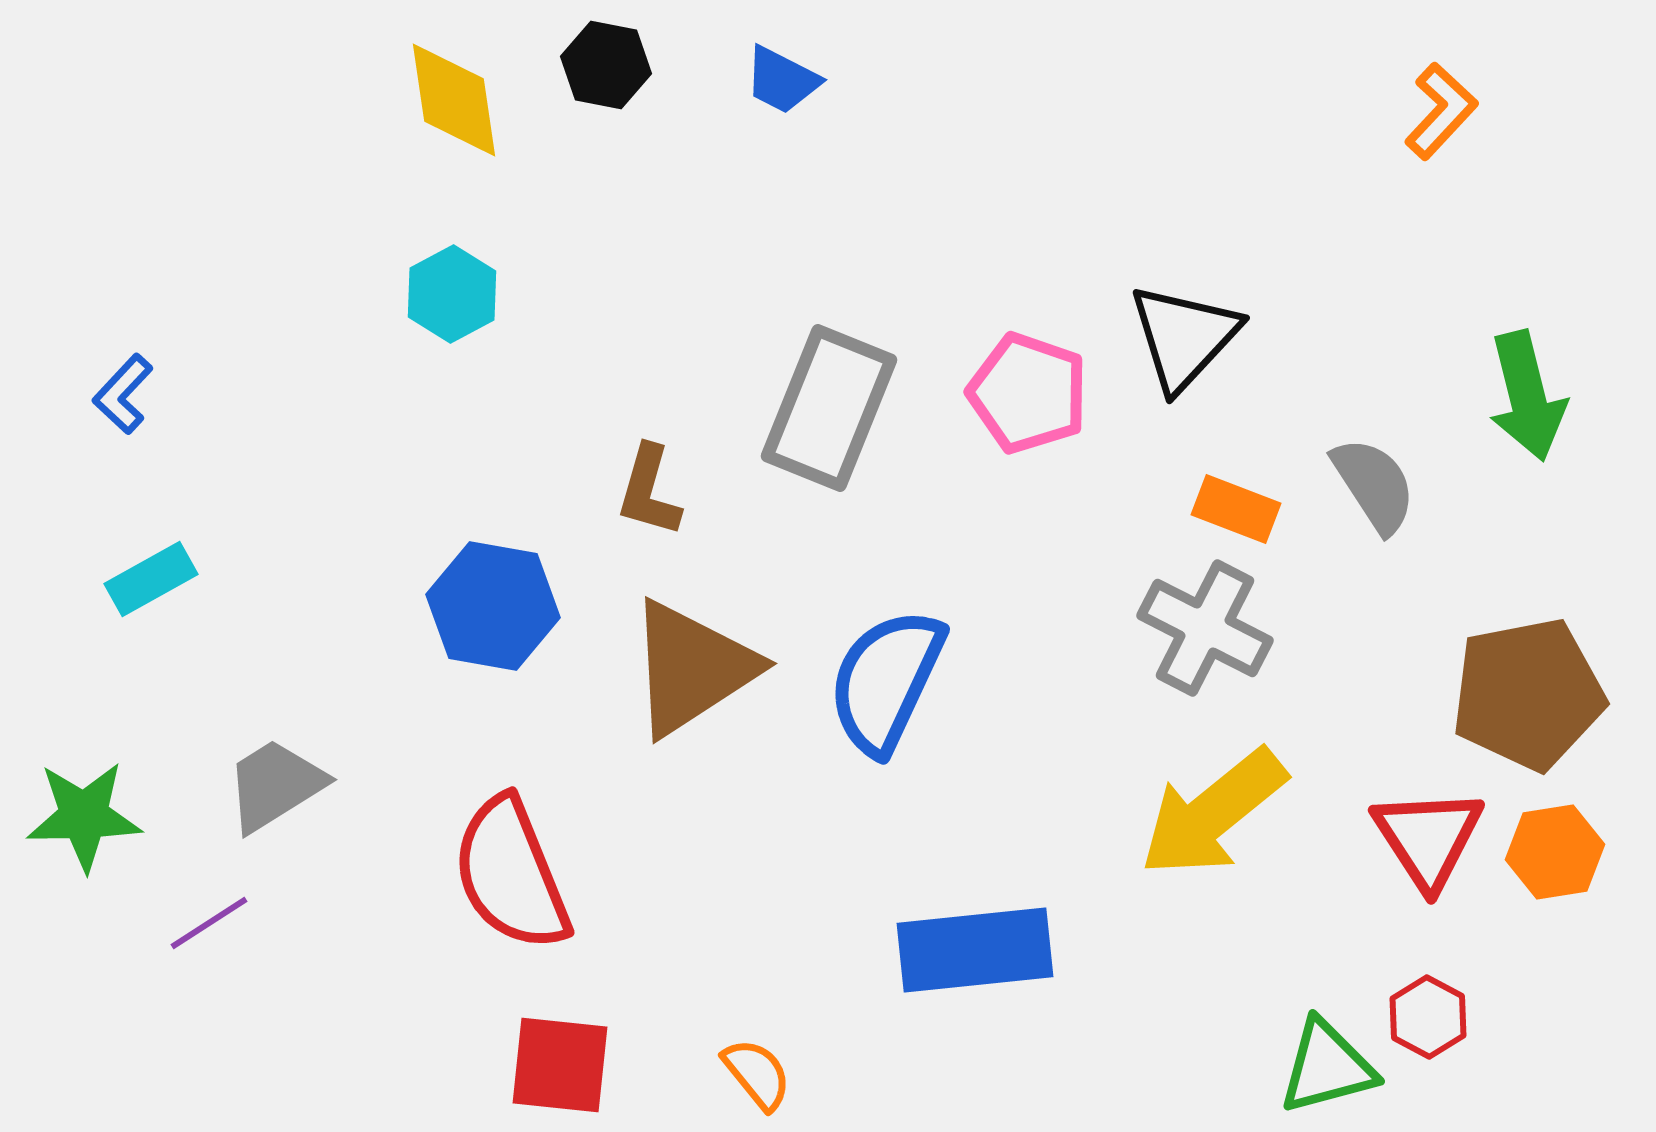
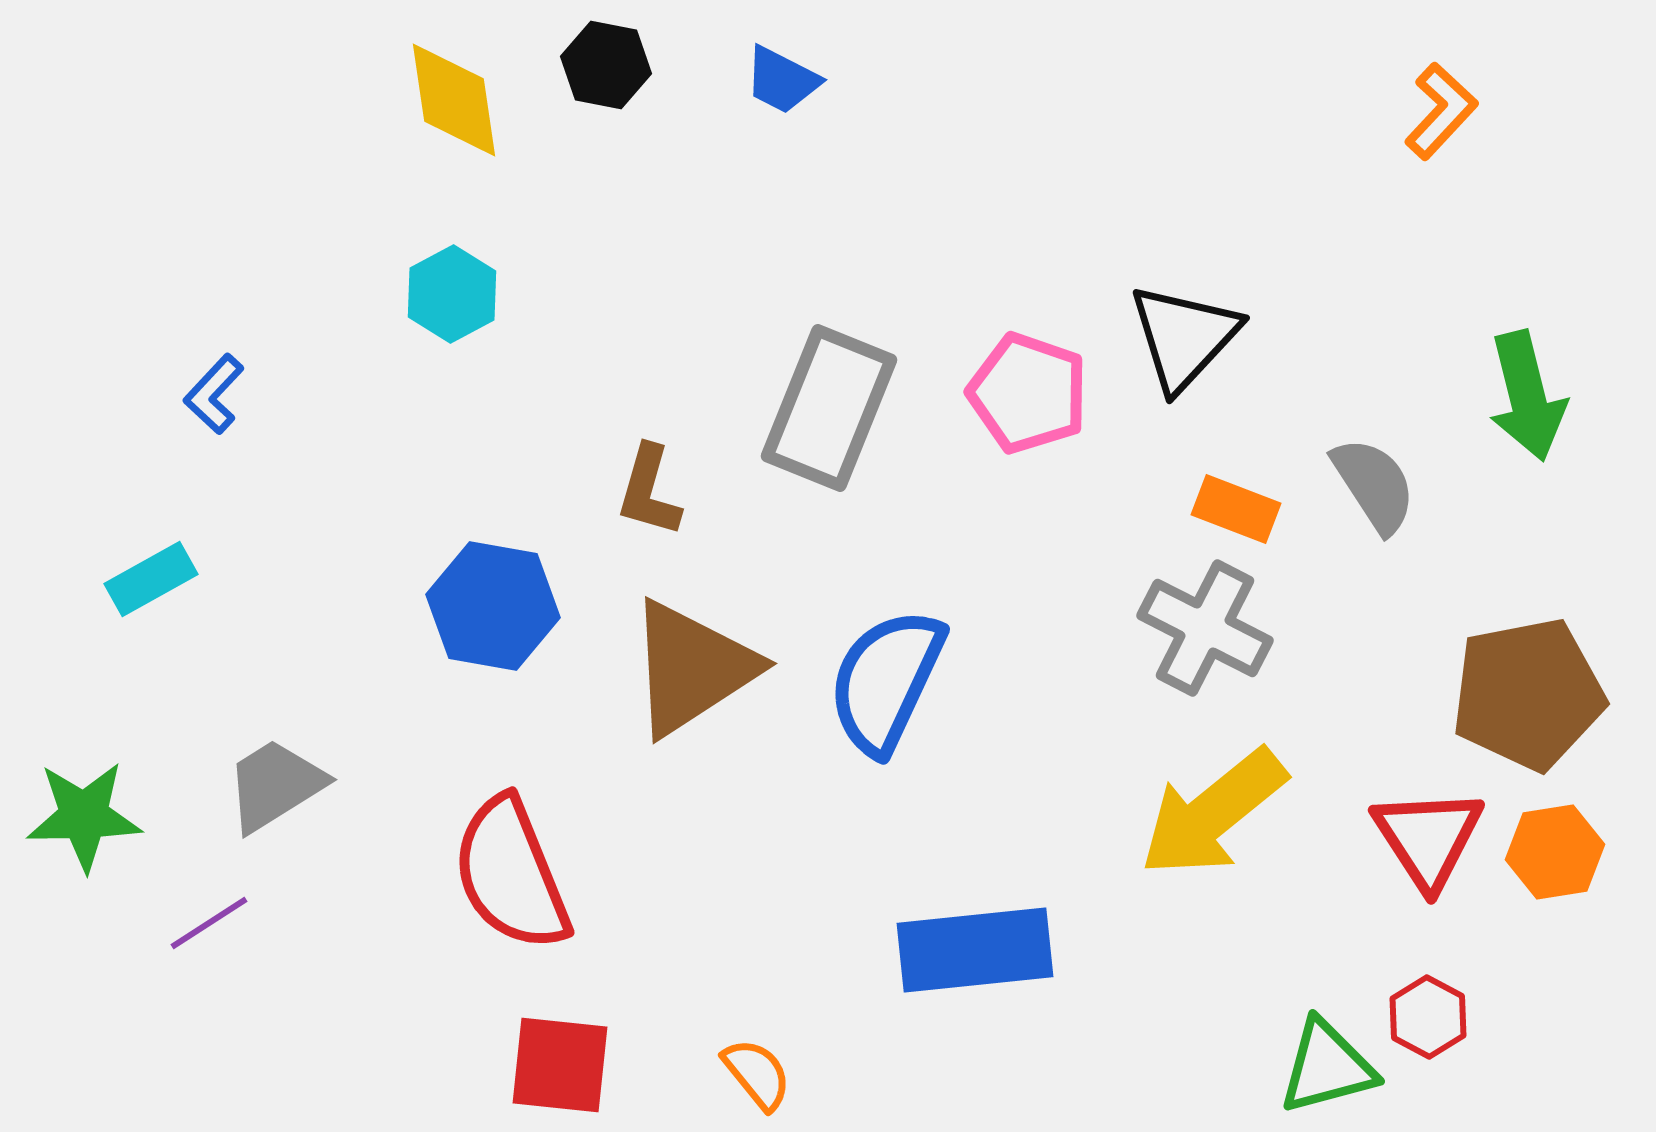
blue L-shape: moved 91 px right
